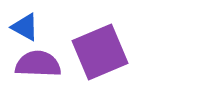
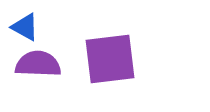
purple square: moved 10 px right, 7 px down; rotated 16 degrees clockwise
